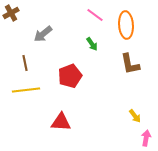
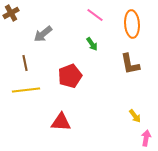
orange ellipse: moved 6 px right, 1 px up
